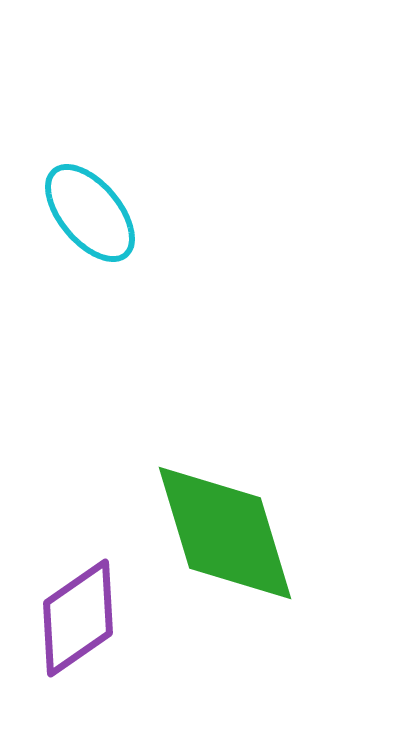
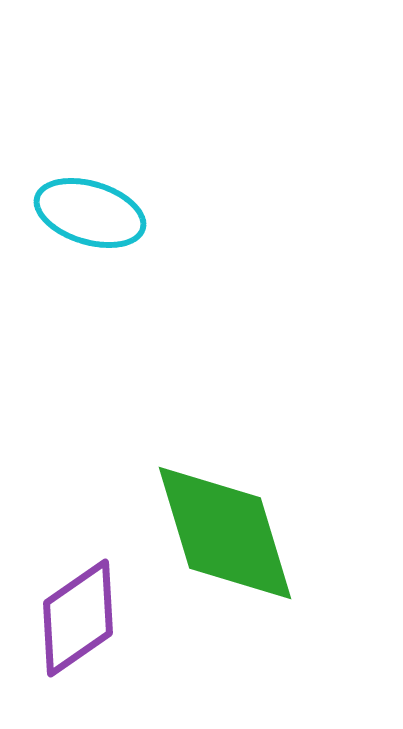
cyan ellipse: rotated 33 degrees counterclockwise
